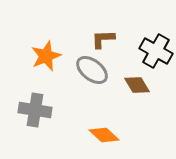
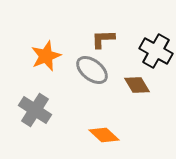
gray cross: rotated 24 degrees clockwise
